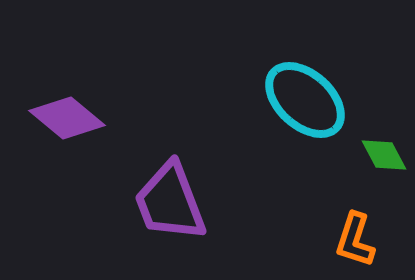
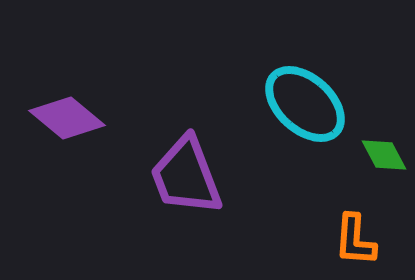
cyan ellipse: moved 4 px down
purple trapezoid: moved 16 px right, 26 px up
orange L-shape: rotated 14 degrees counterclockwise
